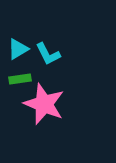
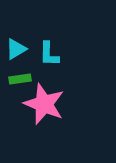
cyan triangle: moved 2 px left
cyan L-shape: moved 1 px right; rotated 28 degrees clockwise
